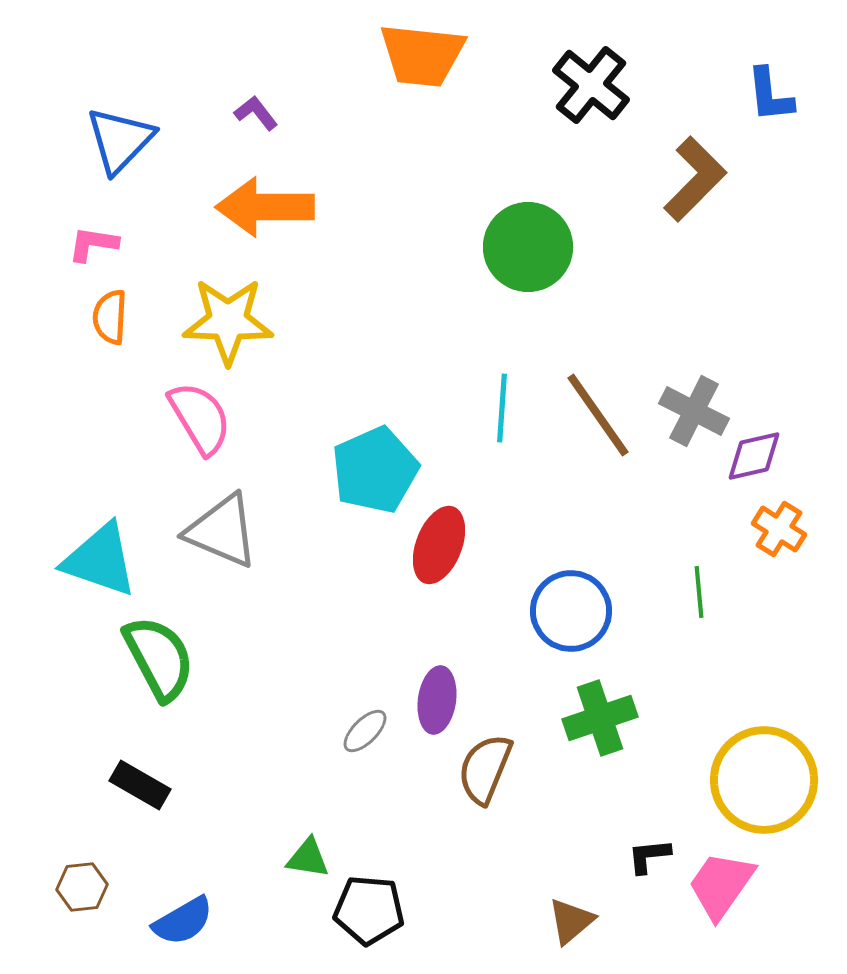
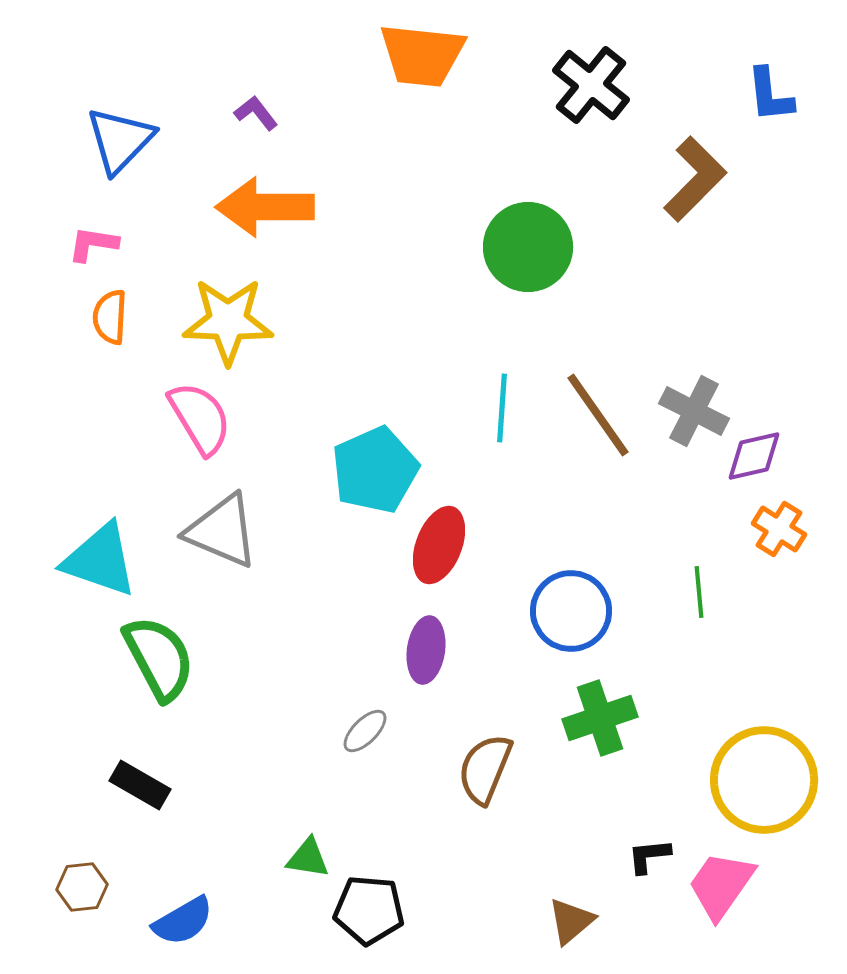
purple ellipse: moved 11 px left, 50 px up
